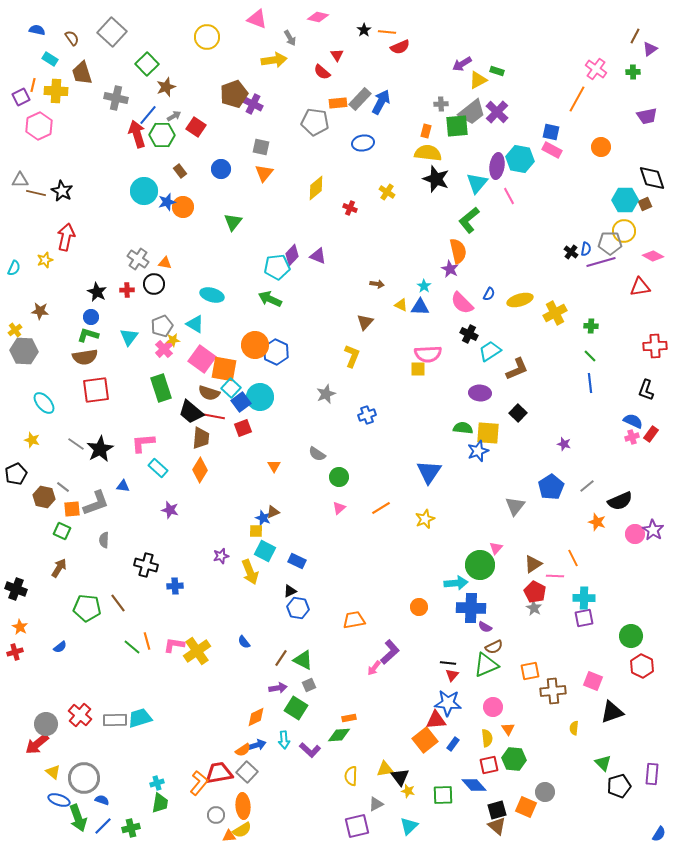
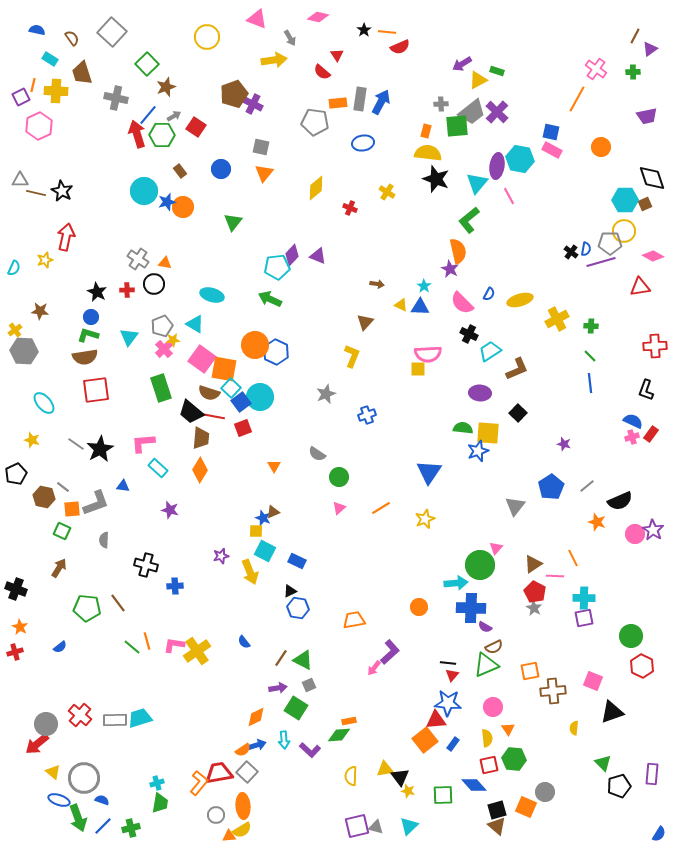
gray rectangle at (360, 99): rotated 35 degrees counterclockwise
yellow cross at (555, 313): moved 2 px right, 6 px down
orange rectangle at (349, 718): moved 3 px down
gray triangle at (376, 804): moved 23 px down; rotated 42 degrees clockwise
